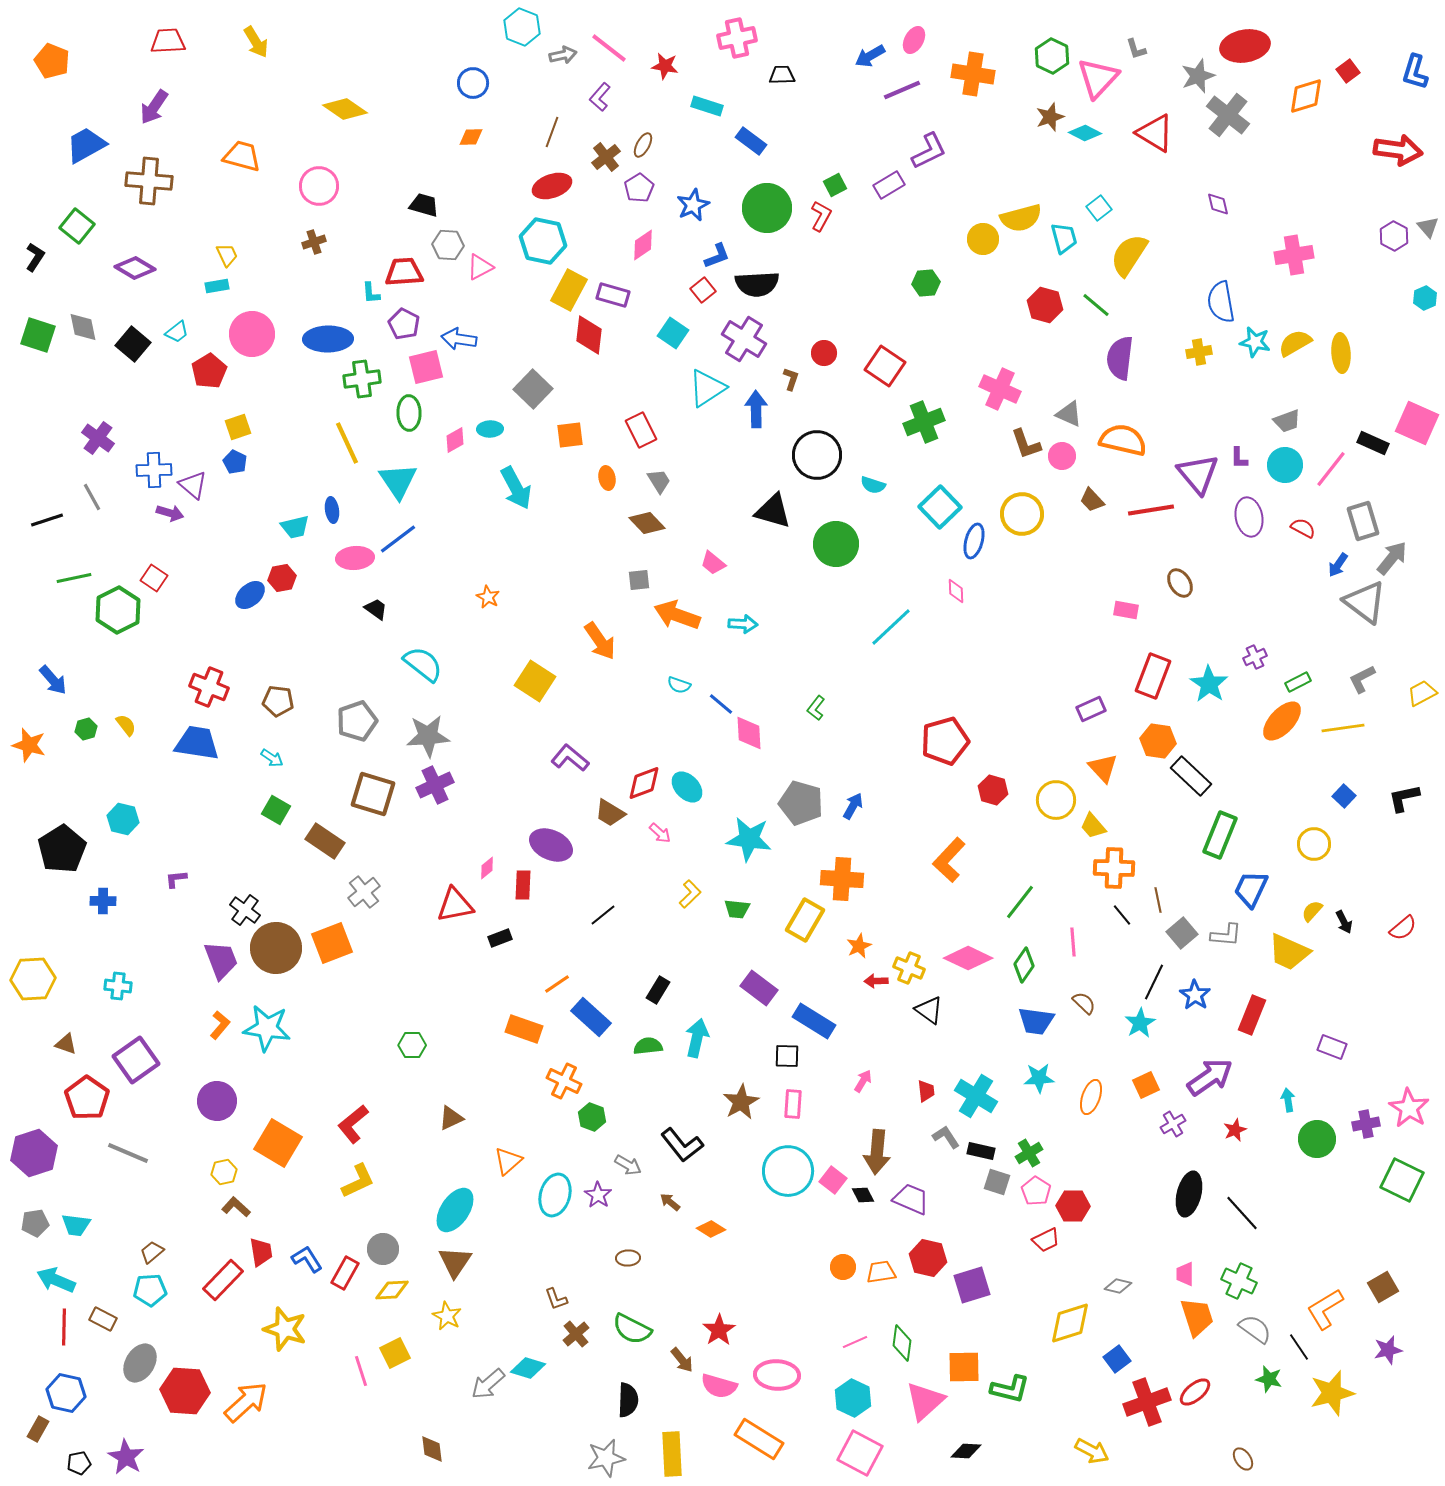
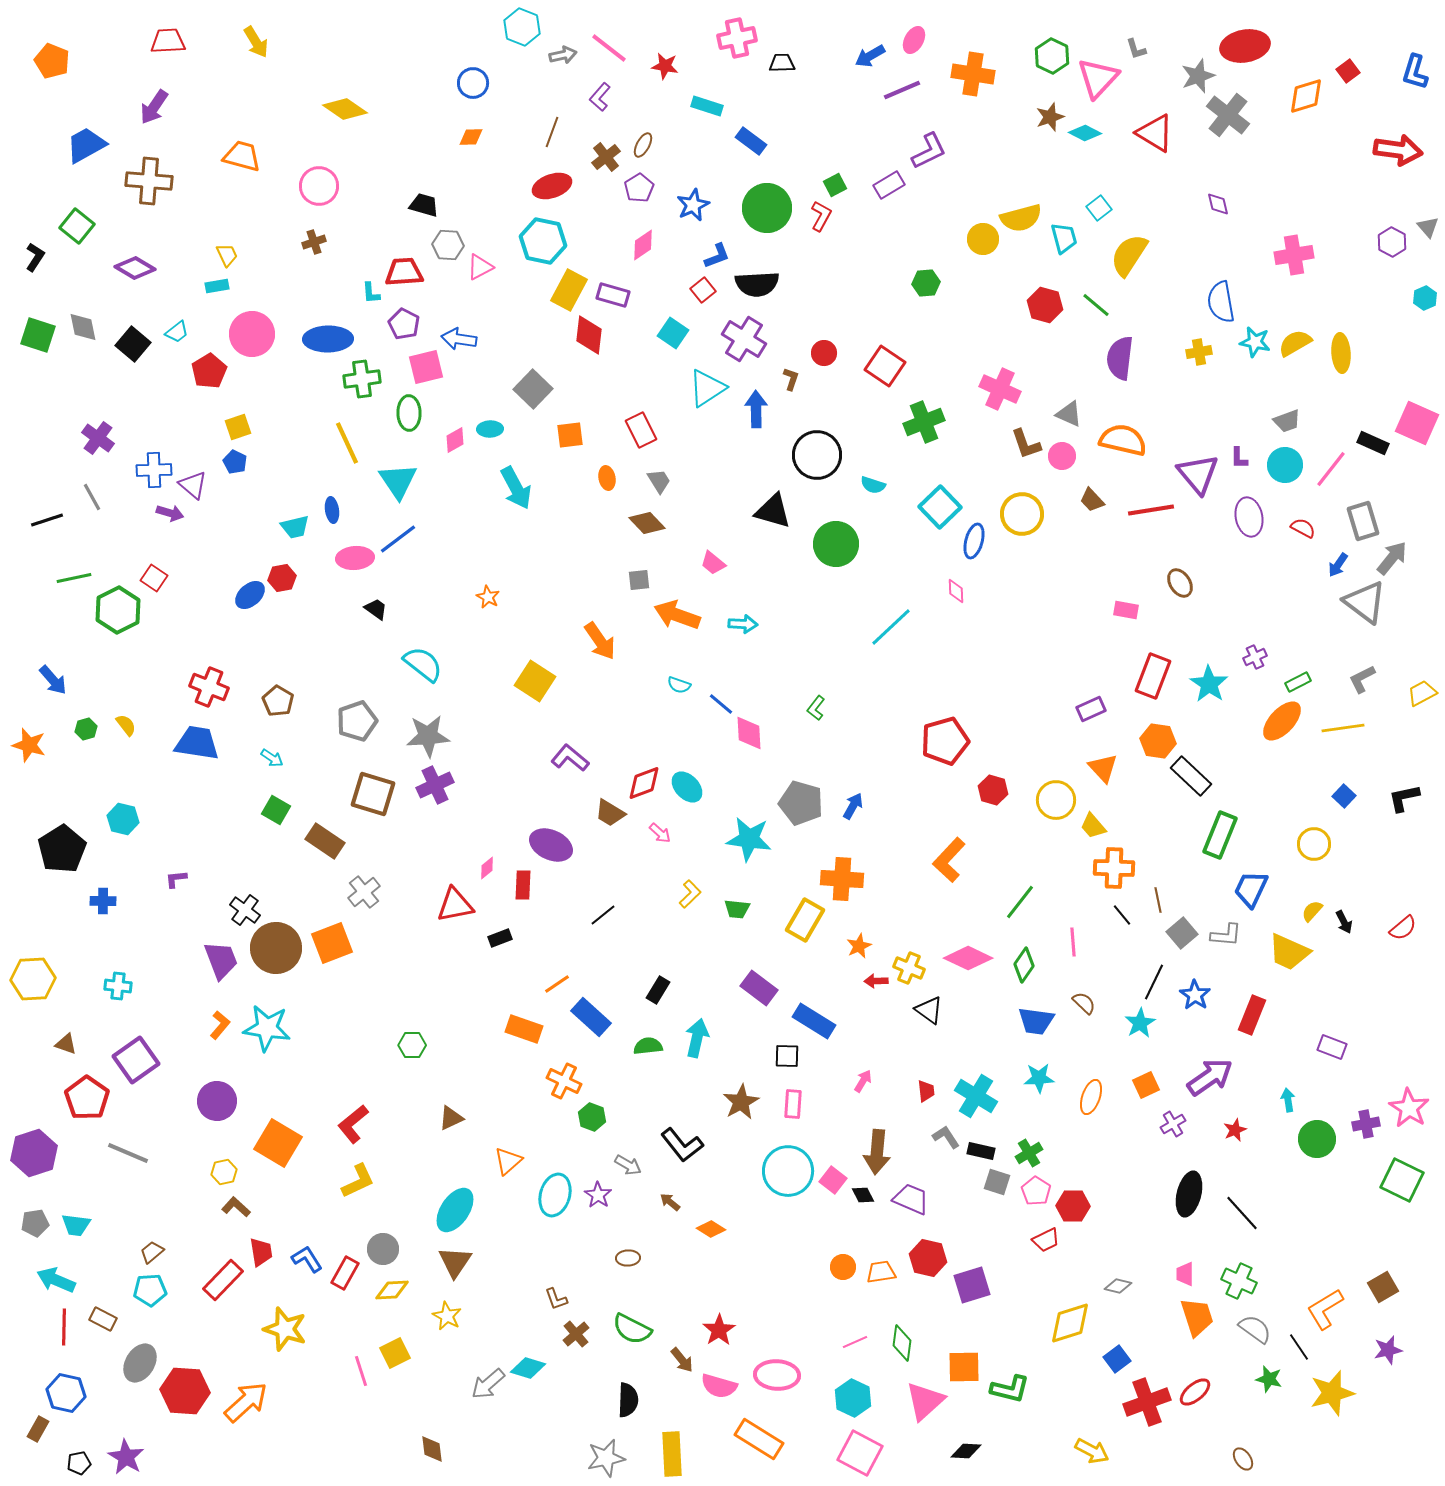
black trapezoid at (782, 75): moved 12 px up
purple hexagon at (1394, 236): moved 2 px left, 6 px down
brown pentagon at (278, 701): rotated 24 degrees clockwise
